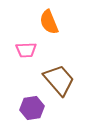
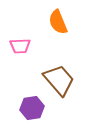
orange semicircle: moved 9 px right
pink trapezoid: moved 6 px left, 4 px up
